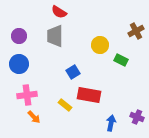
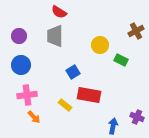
blue circle: moved 2 px right, 1 px down
blue arrow: moved 2 px right, 3 px down
